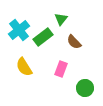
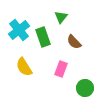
green triangle: moved 2 px up
green rectangle: rotated 72 degrees counterclockwise
